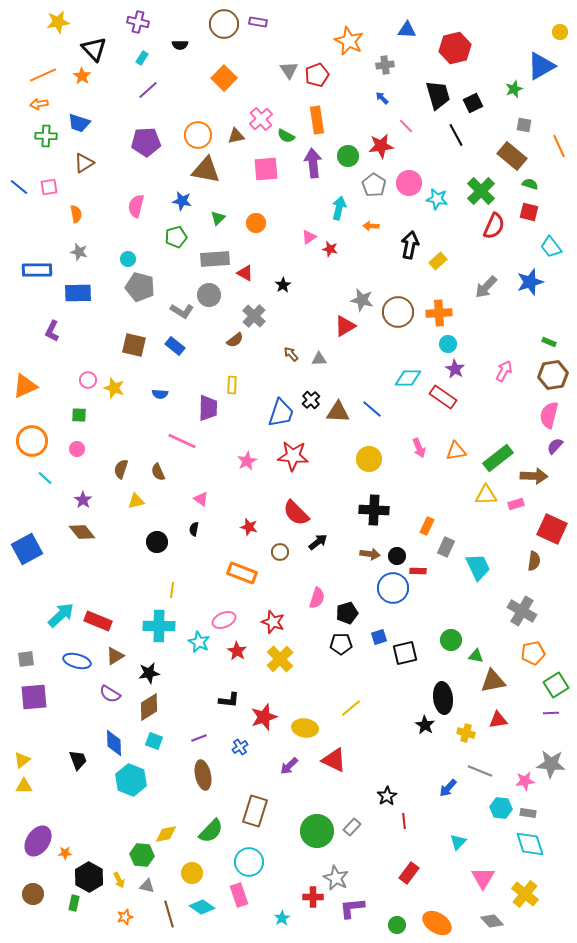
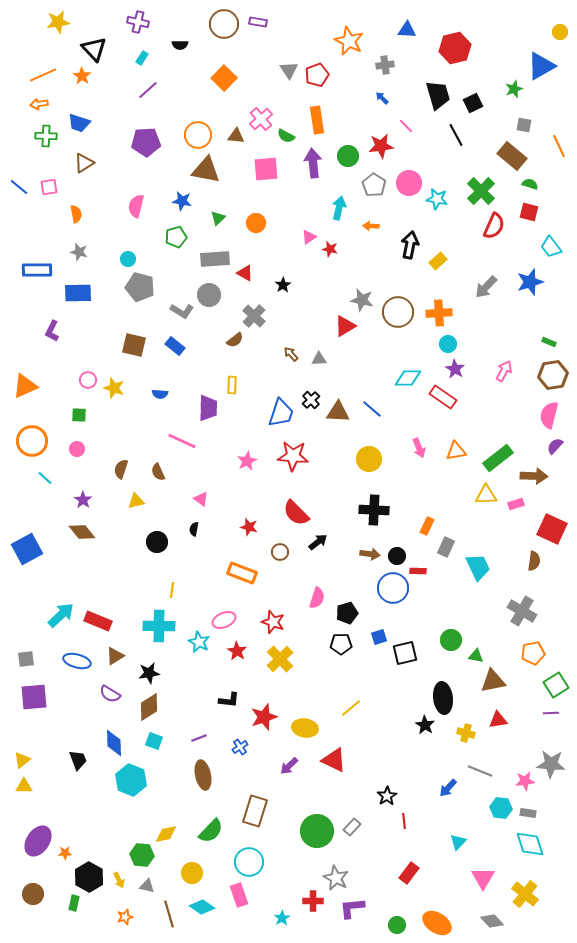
brown triangle at (236, 136): rotated 18 degrees clockwise
red cross at (313, 897): moved 4 px down
